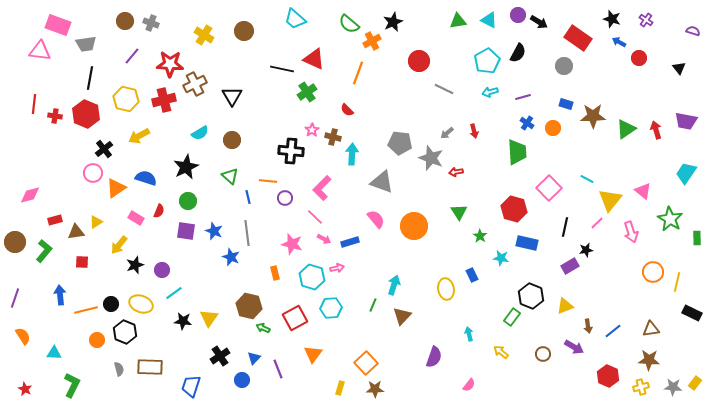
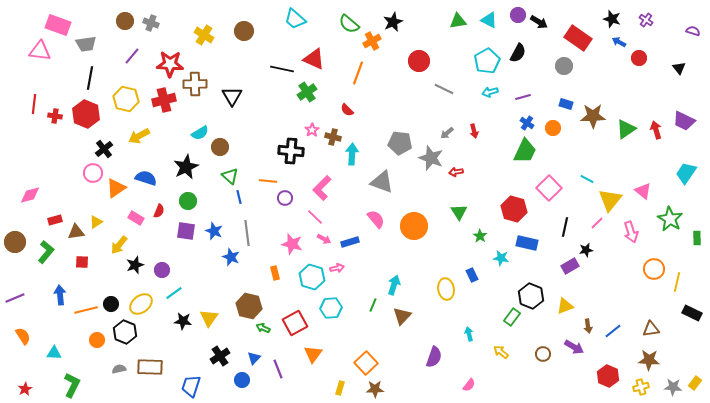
brown cross at (195, 84): rotated 25 degrees clockwise
purple trapezoid at (686, 121): moved 2 px left; rotated 15 degrees clockwise
brown circle at (232, 140): moved 12 px left, 7 px down
green trapezoid at (517, 152): moved 8 px right, 1 px up; rotated 28 degrees clockwise
blue line at (248, 197): moved 9 px left
green L-shape at (44, 251): moved 2 px right, 1 px down
orange circle at (653, 272): moved 1 px right, 3 px up
purple line at (15, 298): rotated 48 degrees clockwise
yellow ellipse at (141, 304): rotated 60 degrees counterclockwise
red square at (295, 318): moved 5 px down
gray semicircle at (119, 369): rotated 88 degrees counterclockwise
red star at (25, 389): rotated 16 degrees clockwise
